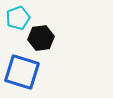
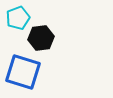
blue square: moved 1 px right
